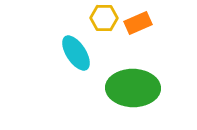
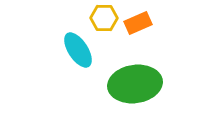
cyan ellipse: moved 2 px right, 3 px up
green ellipse: moved 2 px right, 4 px up; rotated 9 degrees counterclockwise
